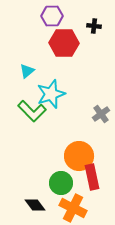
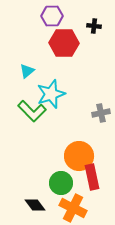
gray cross: moved 1 px up; rotated 24 degrees clockwise
